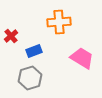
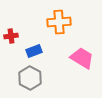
red cross: rotated 32 degrees clockwise
gray hexagon: rotated 15 degrees counterclockwise
